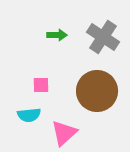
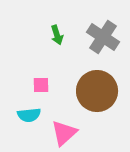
green arrow: rotated 72 degrees clockwise
